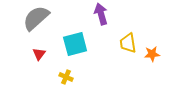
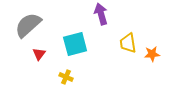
gray semicircle: moved 8 px left, 7 px down
